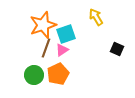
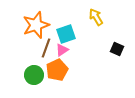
orange star: moved 7 px left
orange pentagon: moved 1 px left, 4 px up
